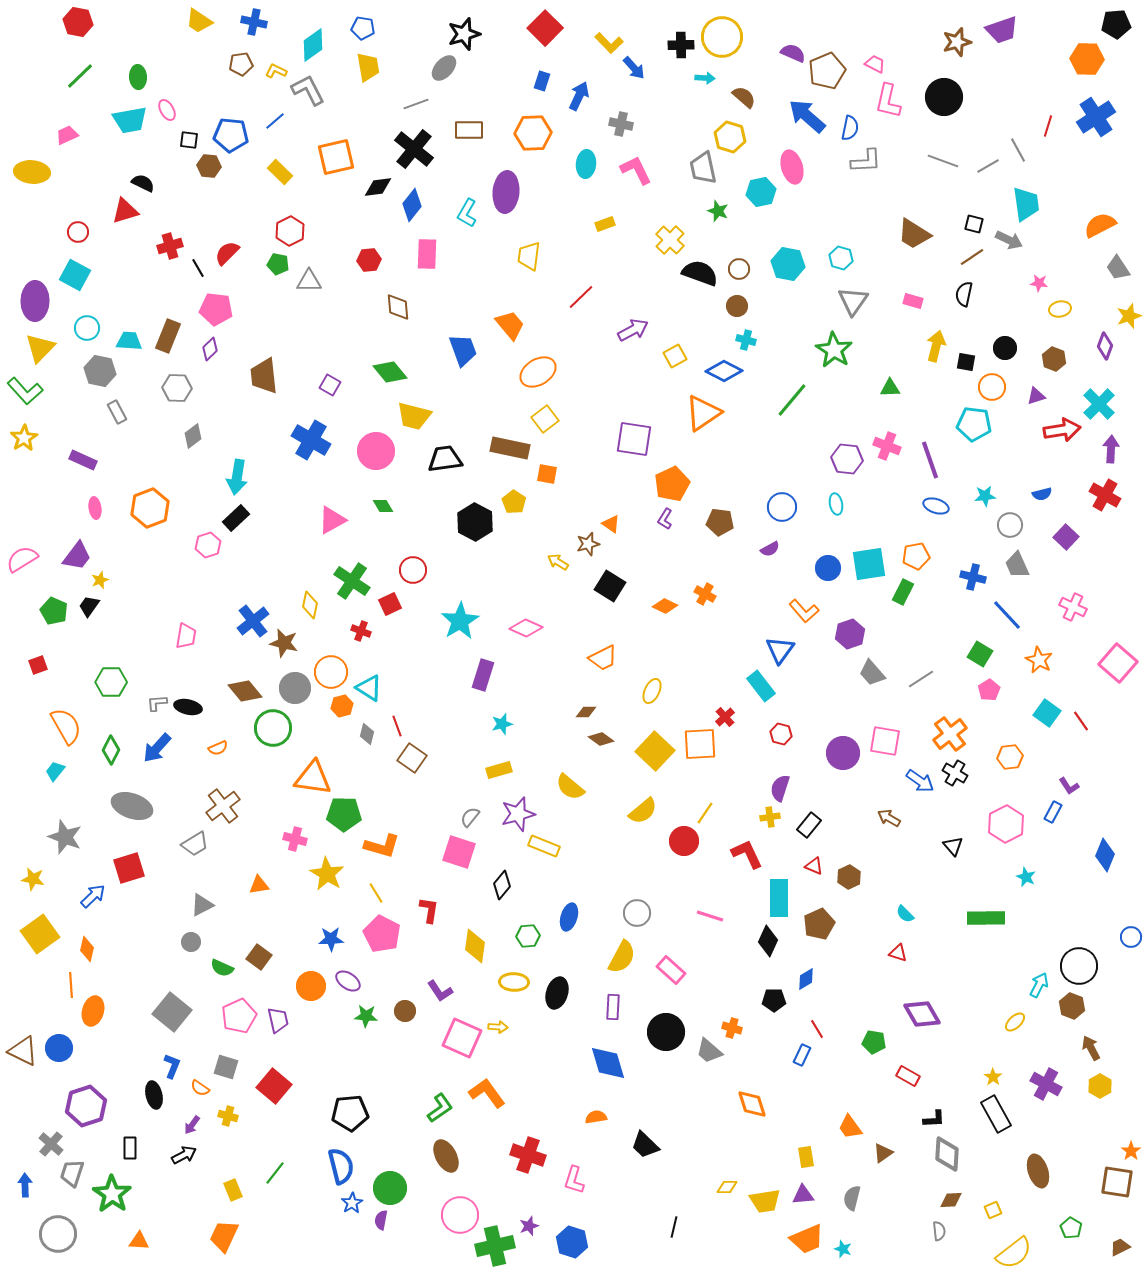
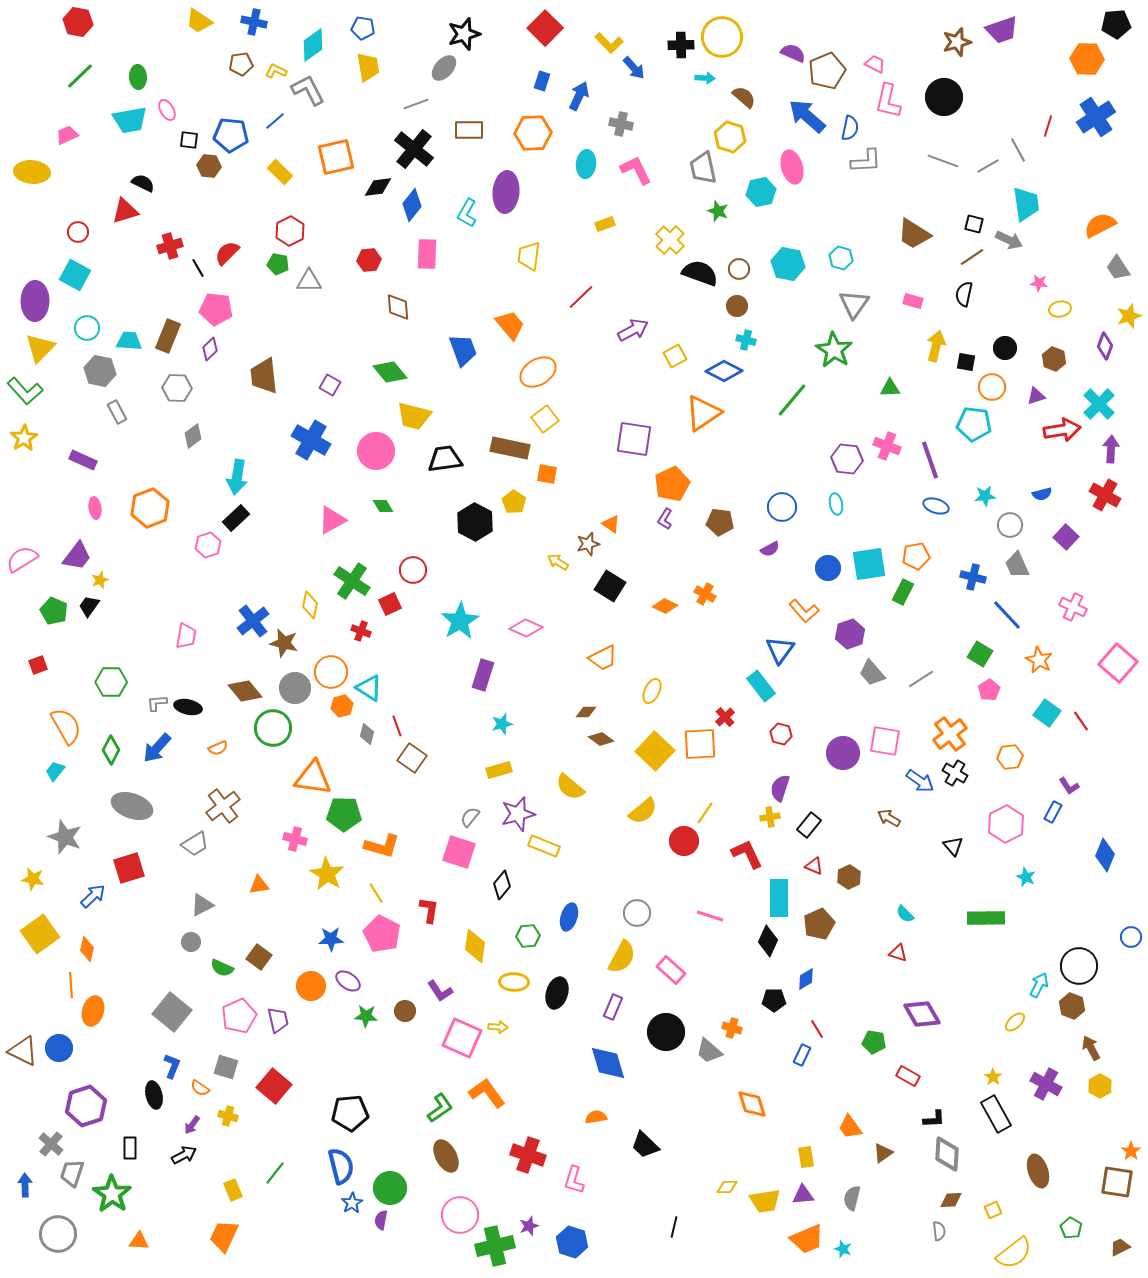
gray triangle at (853, 301): moved 1 px right, 3 px down
purple rectangle at (613, 1007): rotated 20 degrees clockwise
